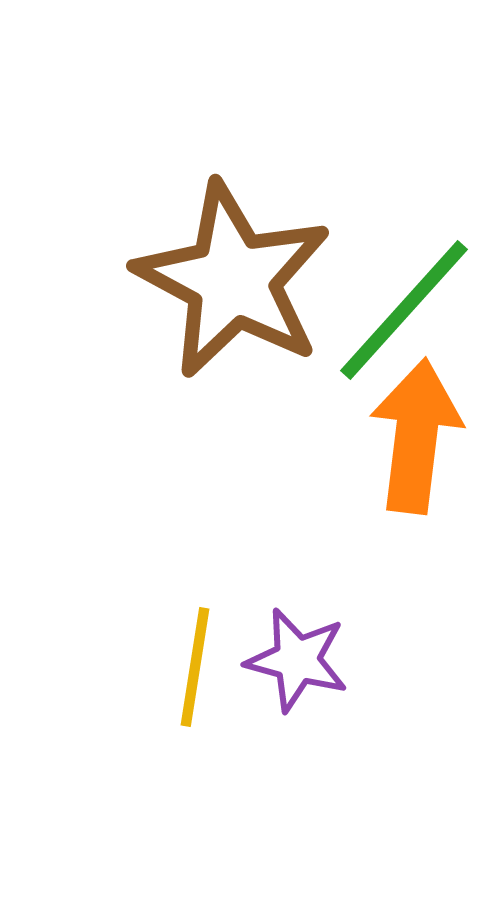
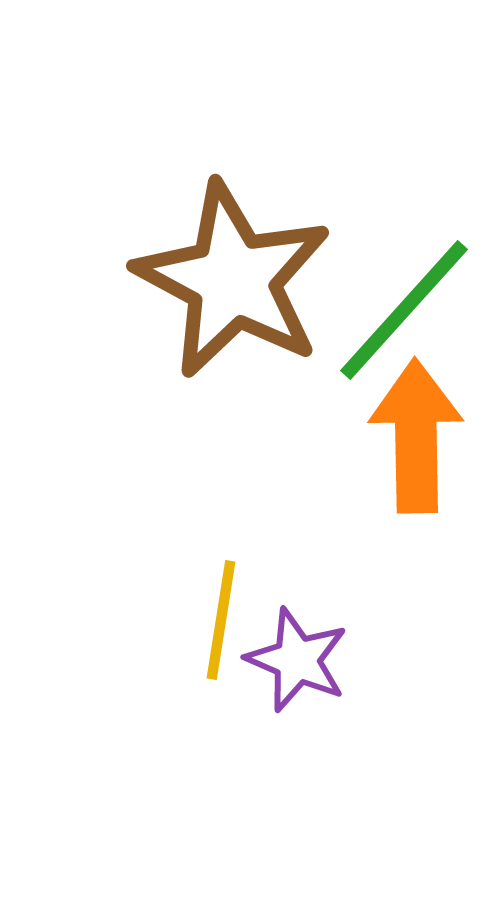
orange arrow: rotated 8 degrees counterclockwise
purple star: rotated 8 degrees clockwise
yellow line: moved 26 px right, 47 px up
